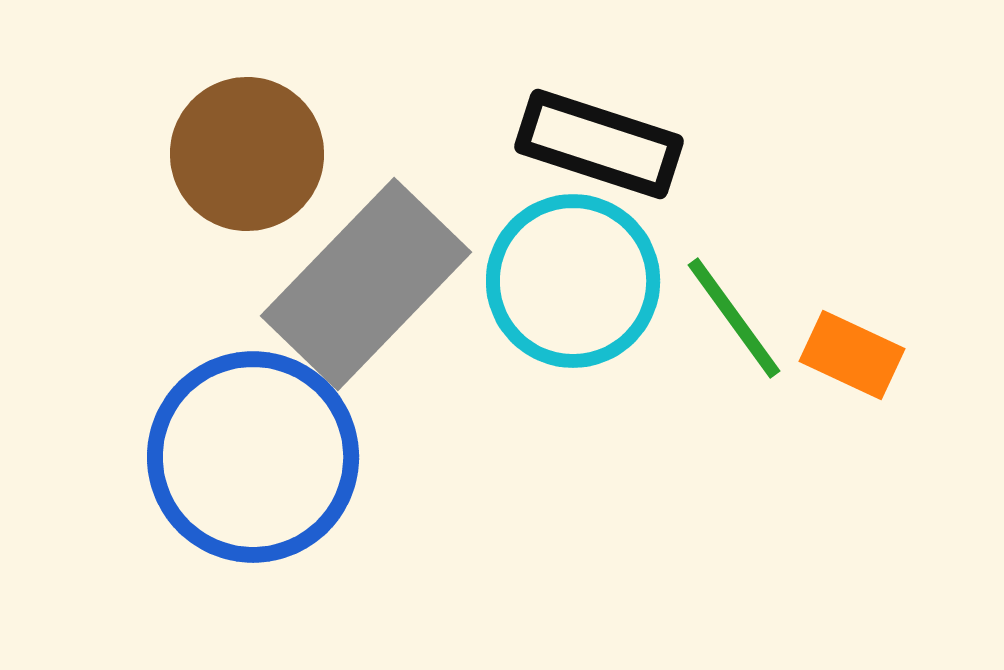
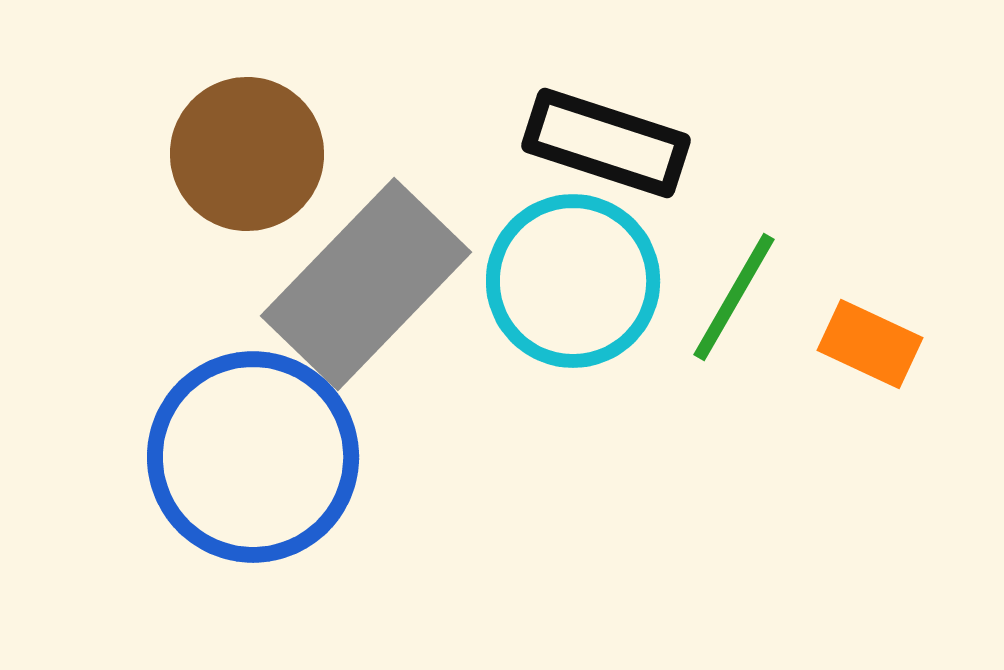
black rectangle: moved 7 px right, 1 px up
green line: moved 21 px up; rotated 66 degrees clockwise
orange rectangle: moved 18 px right, 11 px up
